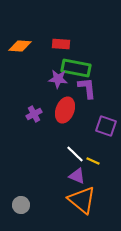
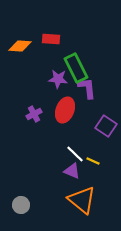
red rectangle: moved 10 px left, 5 px up
green rectangle: rotated 52 degrees clockwise
purple square: rotated 15 degrees clockwise
purple triangle: moved 5 px left, 5 px up
